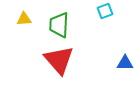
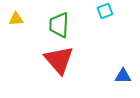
yellow triangle: moved 8 px left
blue triangle: moved 2 px left, 13 px down
